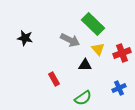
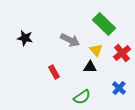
green rectangle: moved 11 px right
yellow triangle: moved 2 px left, 1 px down
red cross: rotated 18 degrees counterclockwise
black triangle: moved 5 px right, 2 px down
red rectangle: moved 7 px up
blue cross: rotated 24 degrees counterclockwise
green semicircle: moved 1 px left, 1 px up
